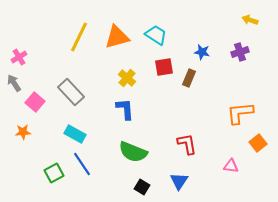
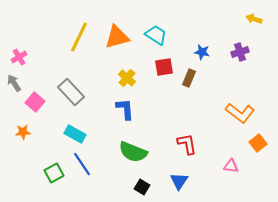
yellow arrow: moved 4 px right, 1 px up
orange L-shape: rotated 136 degrees counterclockwise
